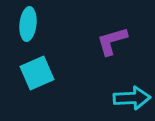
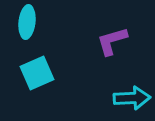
cyan ellipse: moved 1 px left, 2 px up
